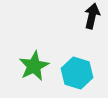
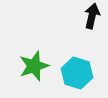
green star: rotated 8 degrees clockwise
